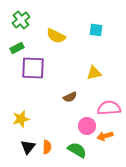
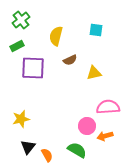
yellow semicircle: rotated 78 degrees clockwise
green rectangle: moved 2 px up
brown semicircle: moved 37 px up
pink semicircle: moved 1 px left, 1 px up
orange semicircle: moved 8 px down; rotated 32 degrees counterclockwise
